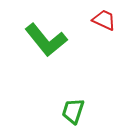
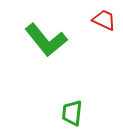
green trapezoid: moved 1 px left, 2 px down; rotated 12 degrees counterclockwise
